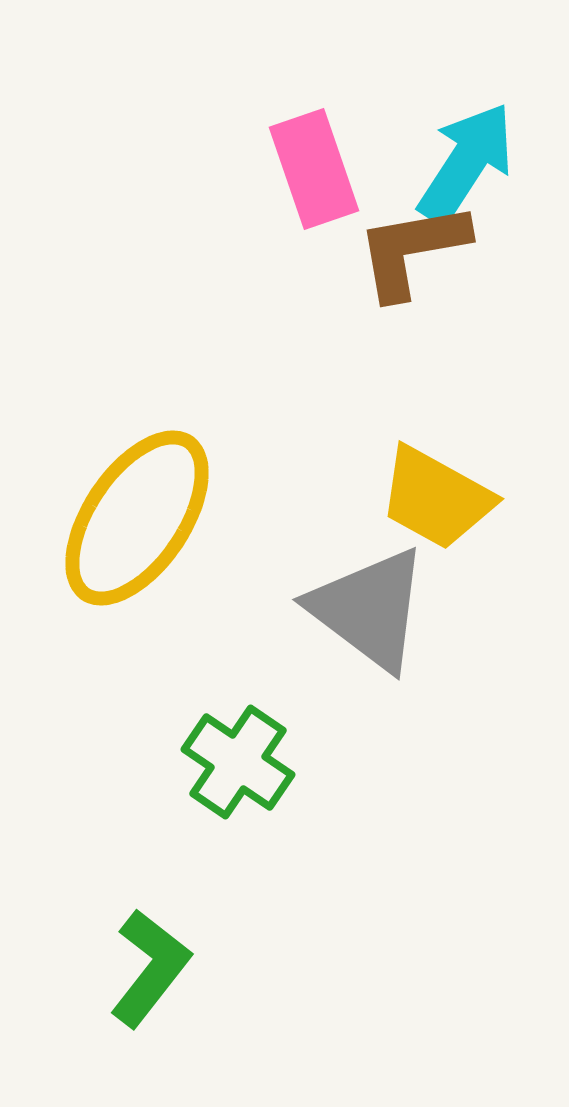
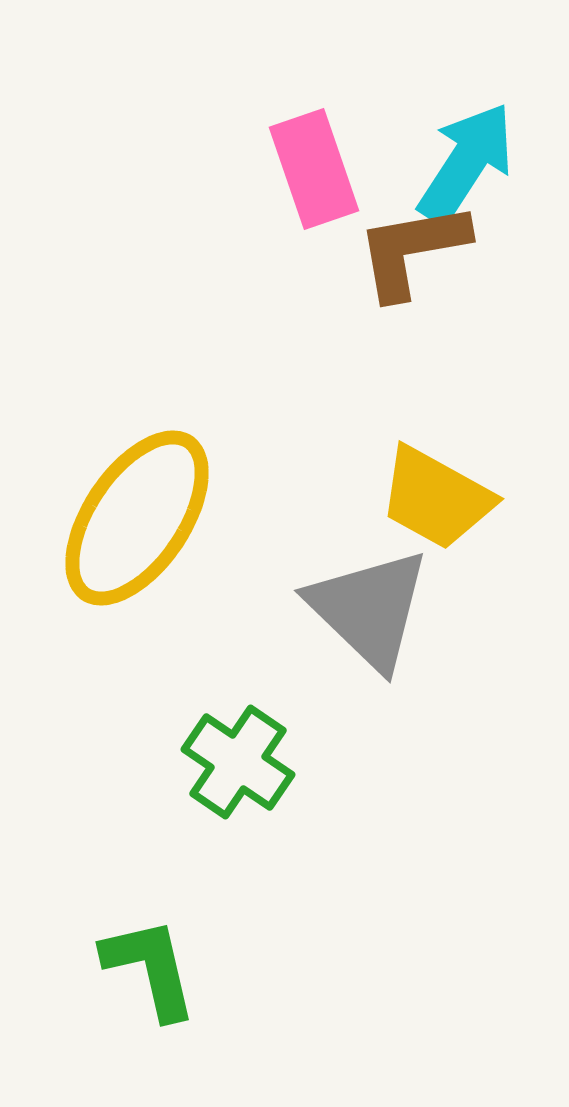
gray triangle: rotated 7 degrees clockwise
green L-shape: rotated 51 degrees counterclockwise
